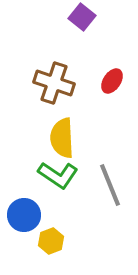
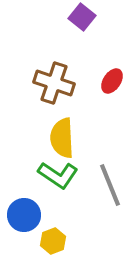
yellow hexagon: moved 2 px right
